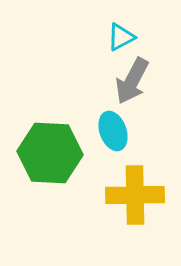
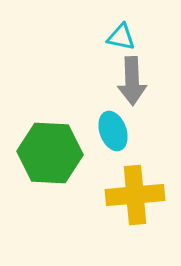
cyan triangle: rotated 40 degrees clockwise
gray arrow: rotated 30 degrees counterclockwise
yellow cross: rotated 4 degrees counterclockwise
